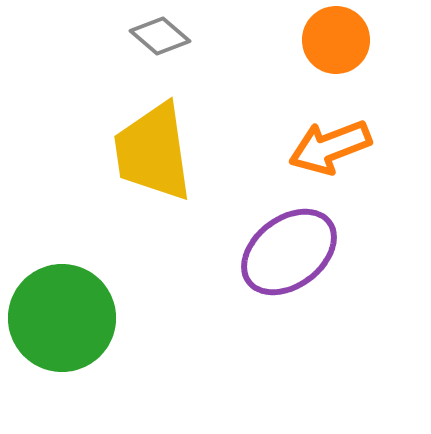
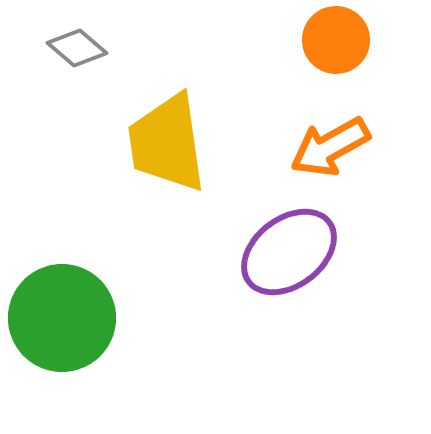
gray diamond: moved 83 px left, 12 px down
orange arrow: rotated 8 degrees counterclockwise
yellow trapezoid: moved 14 px right, 9 px up
